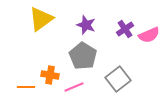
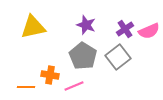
yellow triangle: moved 8 px left, 8 px down; rotated 24 degrees clockwise
pink semicircle: moved 4 px up
gray square: moved 22 px up
pink line: moved 1 px up
